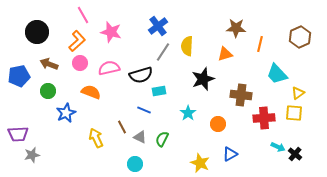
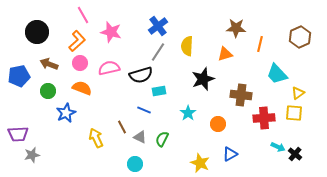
gray line: moved 5 px left
orange semicircle: moved 9 px left, 4 px up
